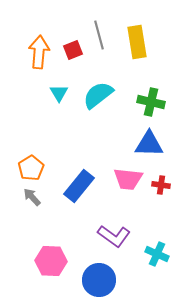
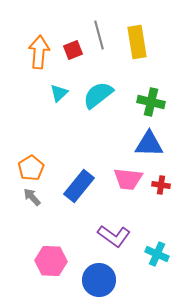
cyan triangle: rotated 18 degrees clockwise
